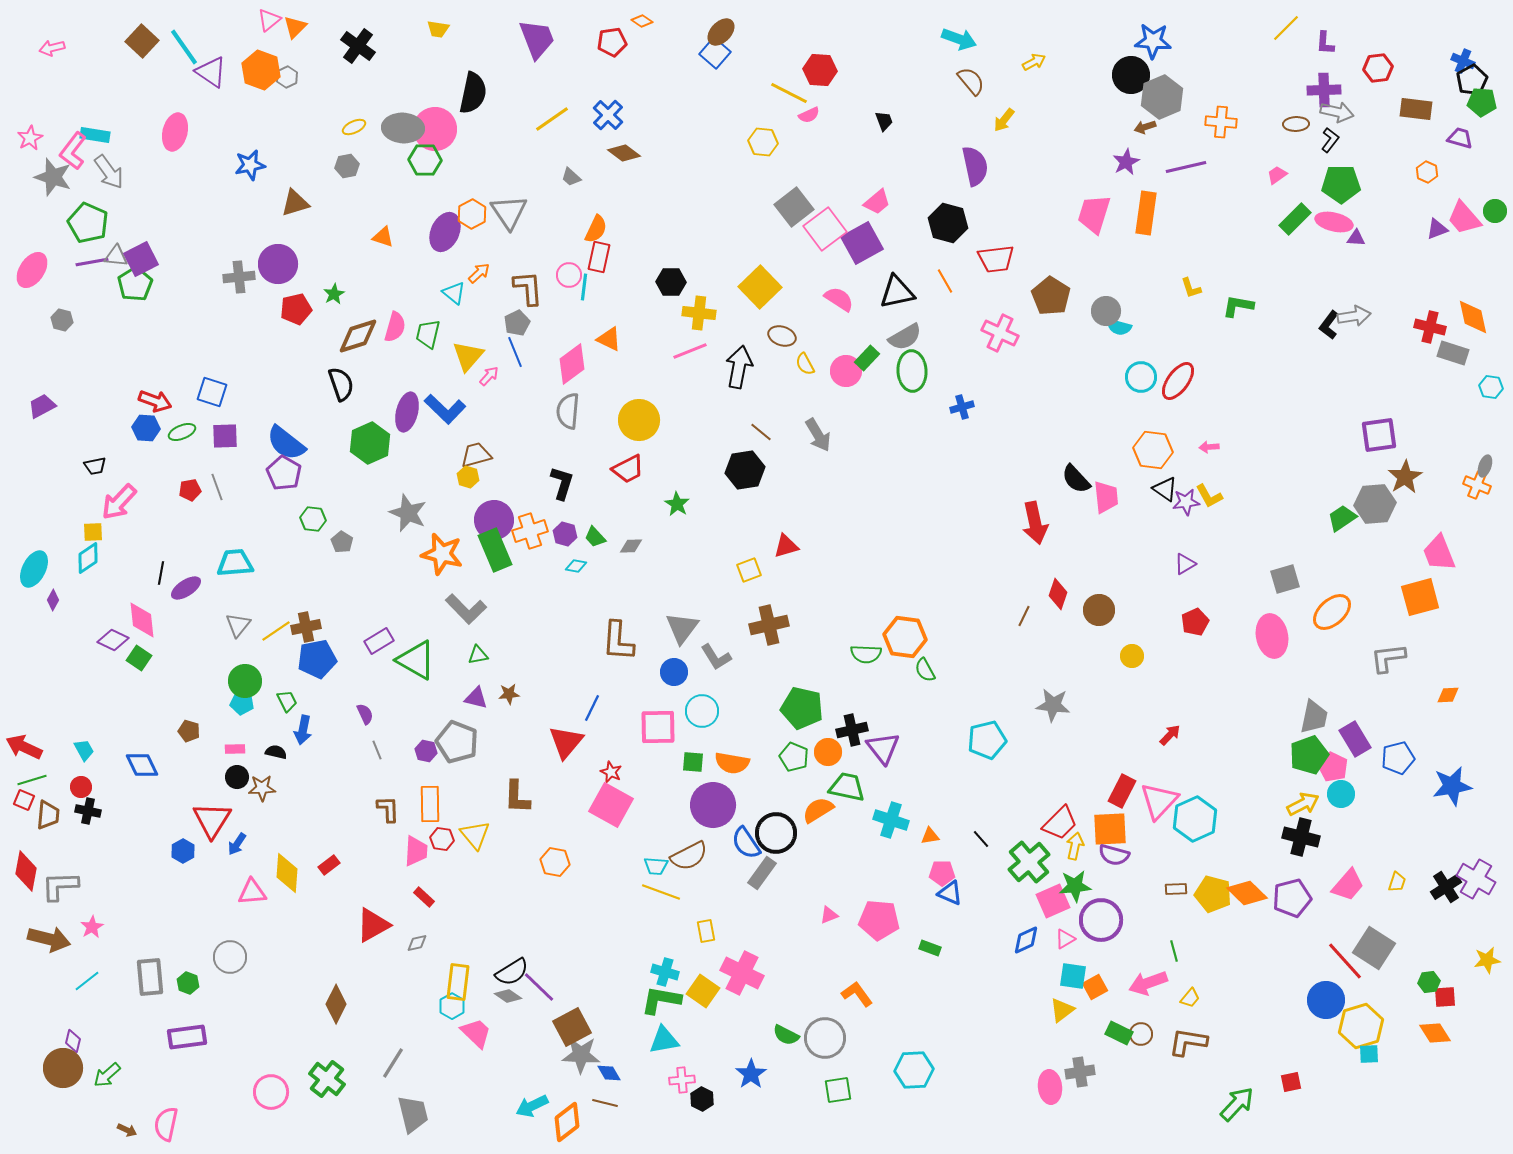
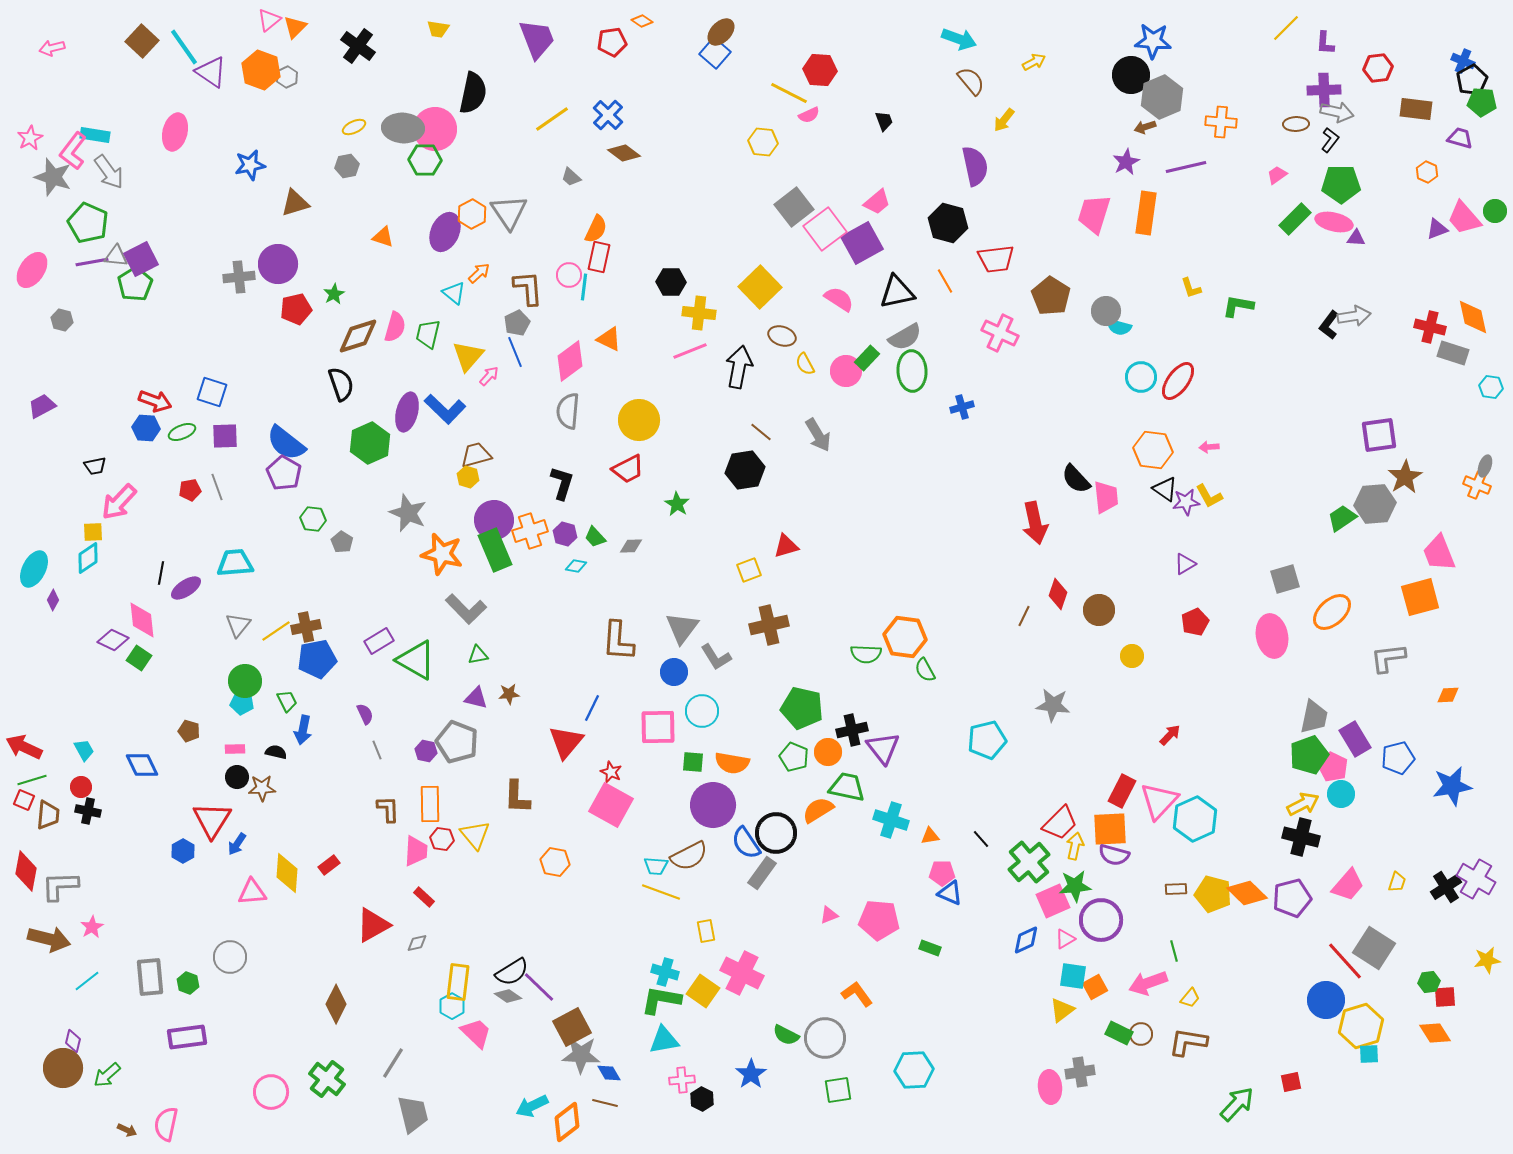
pink diamond at (572, 364): moved 2 px left, 3 px up
